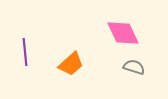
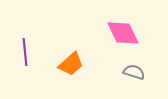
gray semicircle: moved 5 px down
